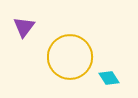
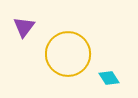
yellow circle: moved 2 px left, 3 px up
